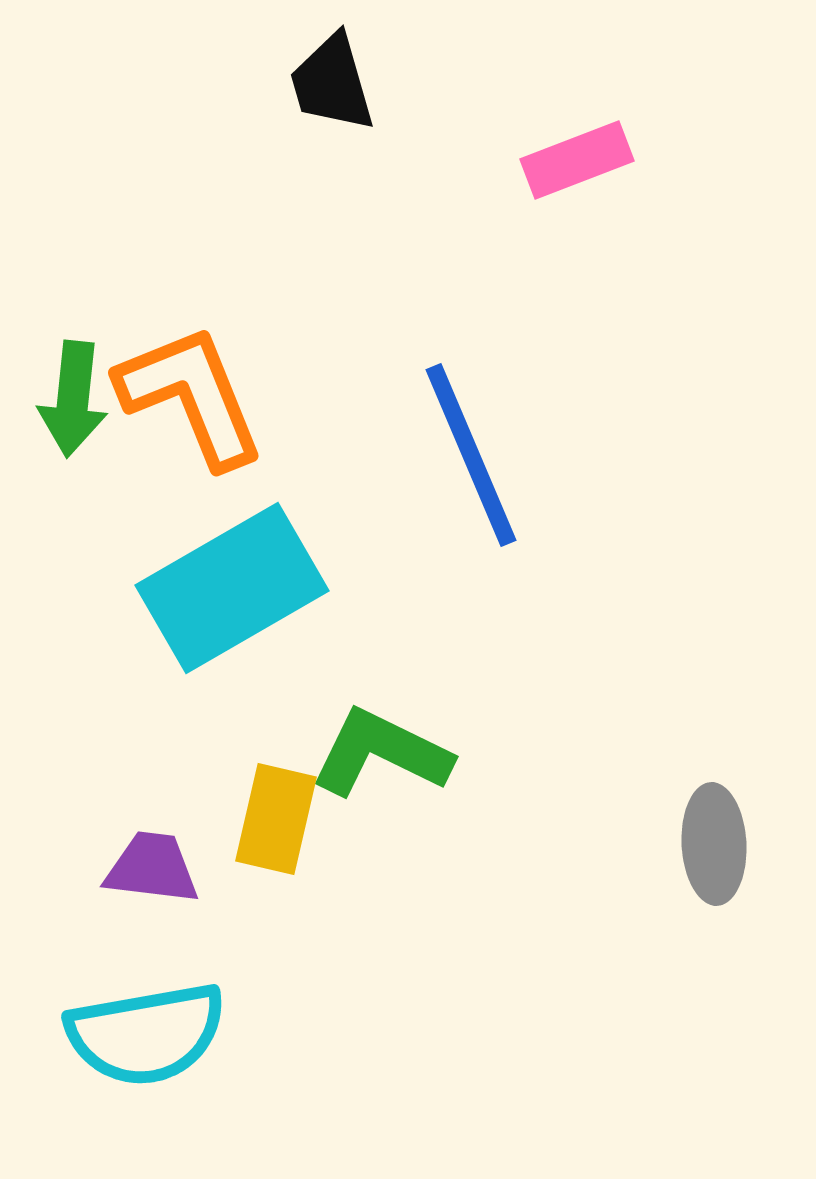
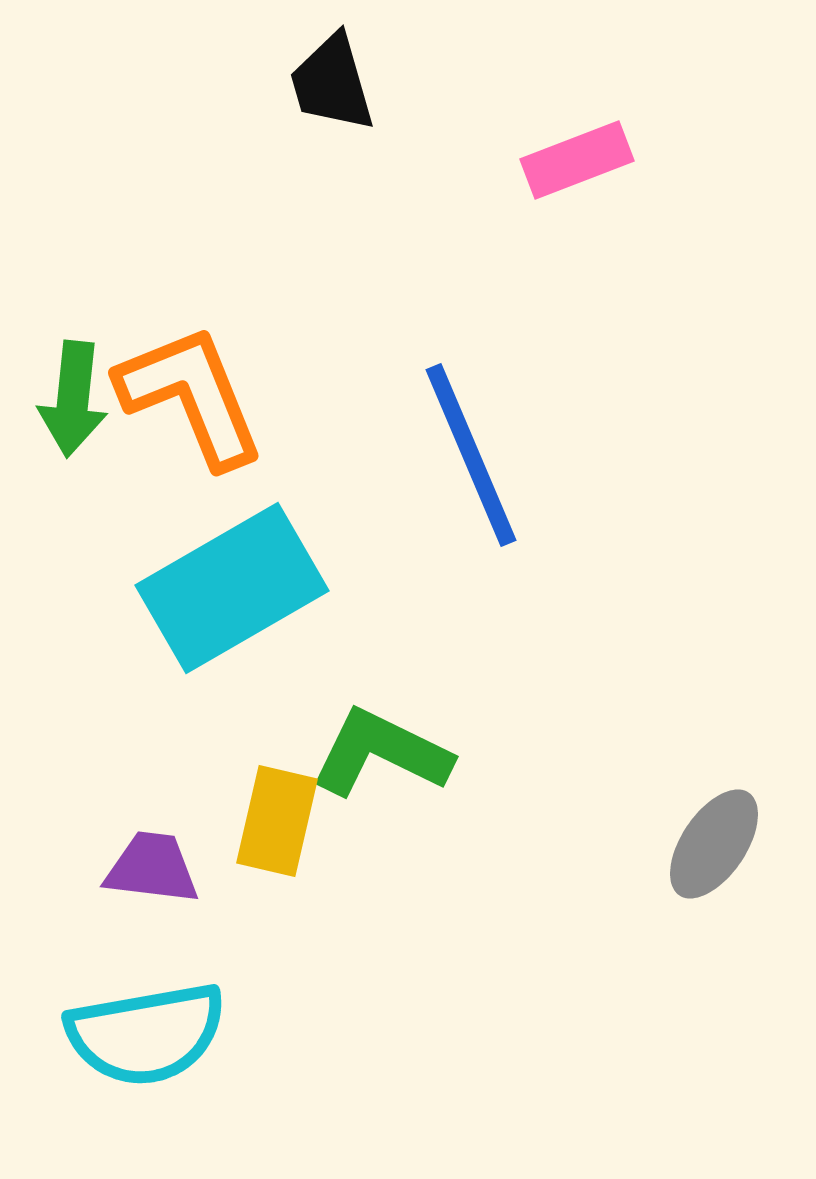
yellow rectangle: moved 1 px right, 2 px down
gray ellipse: rotated 37 degrees clockwise
